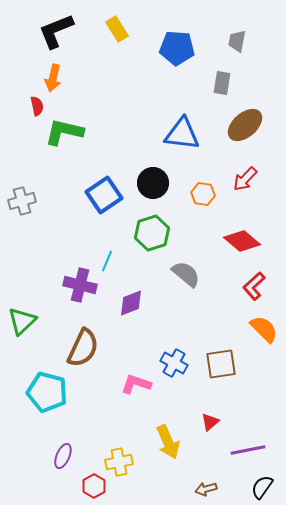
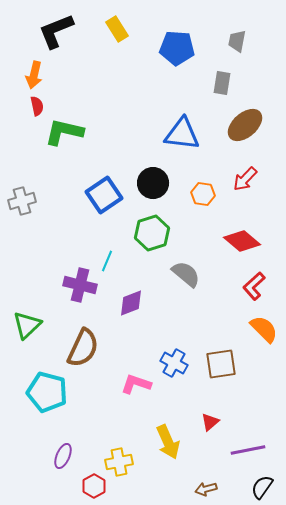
orange arrow: moved 19 px left, 3 px up
green triangle: moved 5 px right, 4 px down
